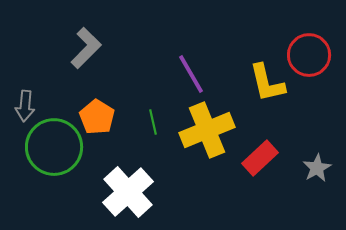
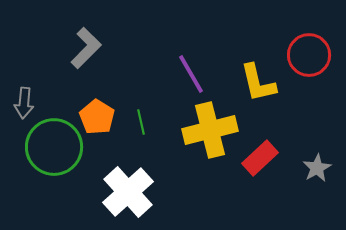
yellow L-shape: moved 9 px left
gray arrow: moved 1 px left, 3 px up
green line: moved 12 px left
yellow cross: moved 3 px right; rotated 8 degrees clockwise
